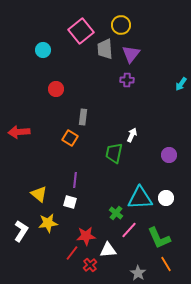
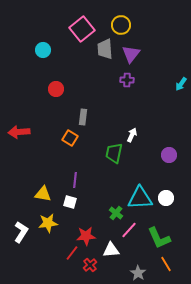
pink square: moved 1 px right, 2 px up
yellow triangle: moved 4 px right; rotated 30 degrees counterclockwise
white L-shape: moved 1 px down
white triangle: moved 3 px right
